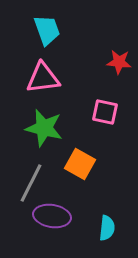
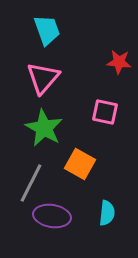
pink triangle: rotated 42 degrees counterclockwise
green star: rotated 15 degrees clockwise
cyan semicircle: moved 15 px up
